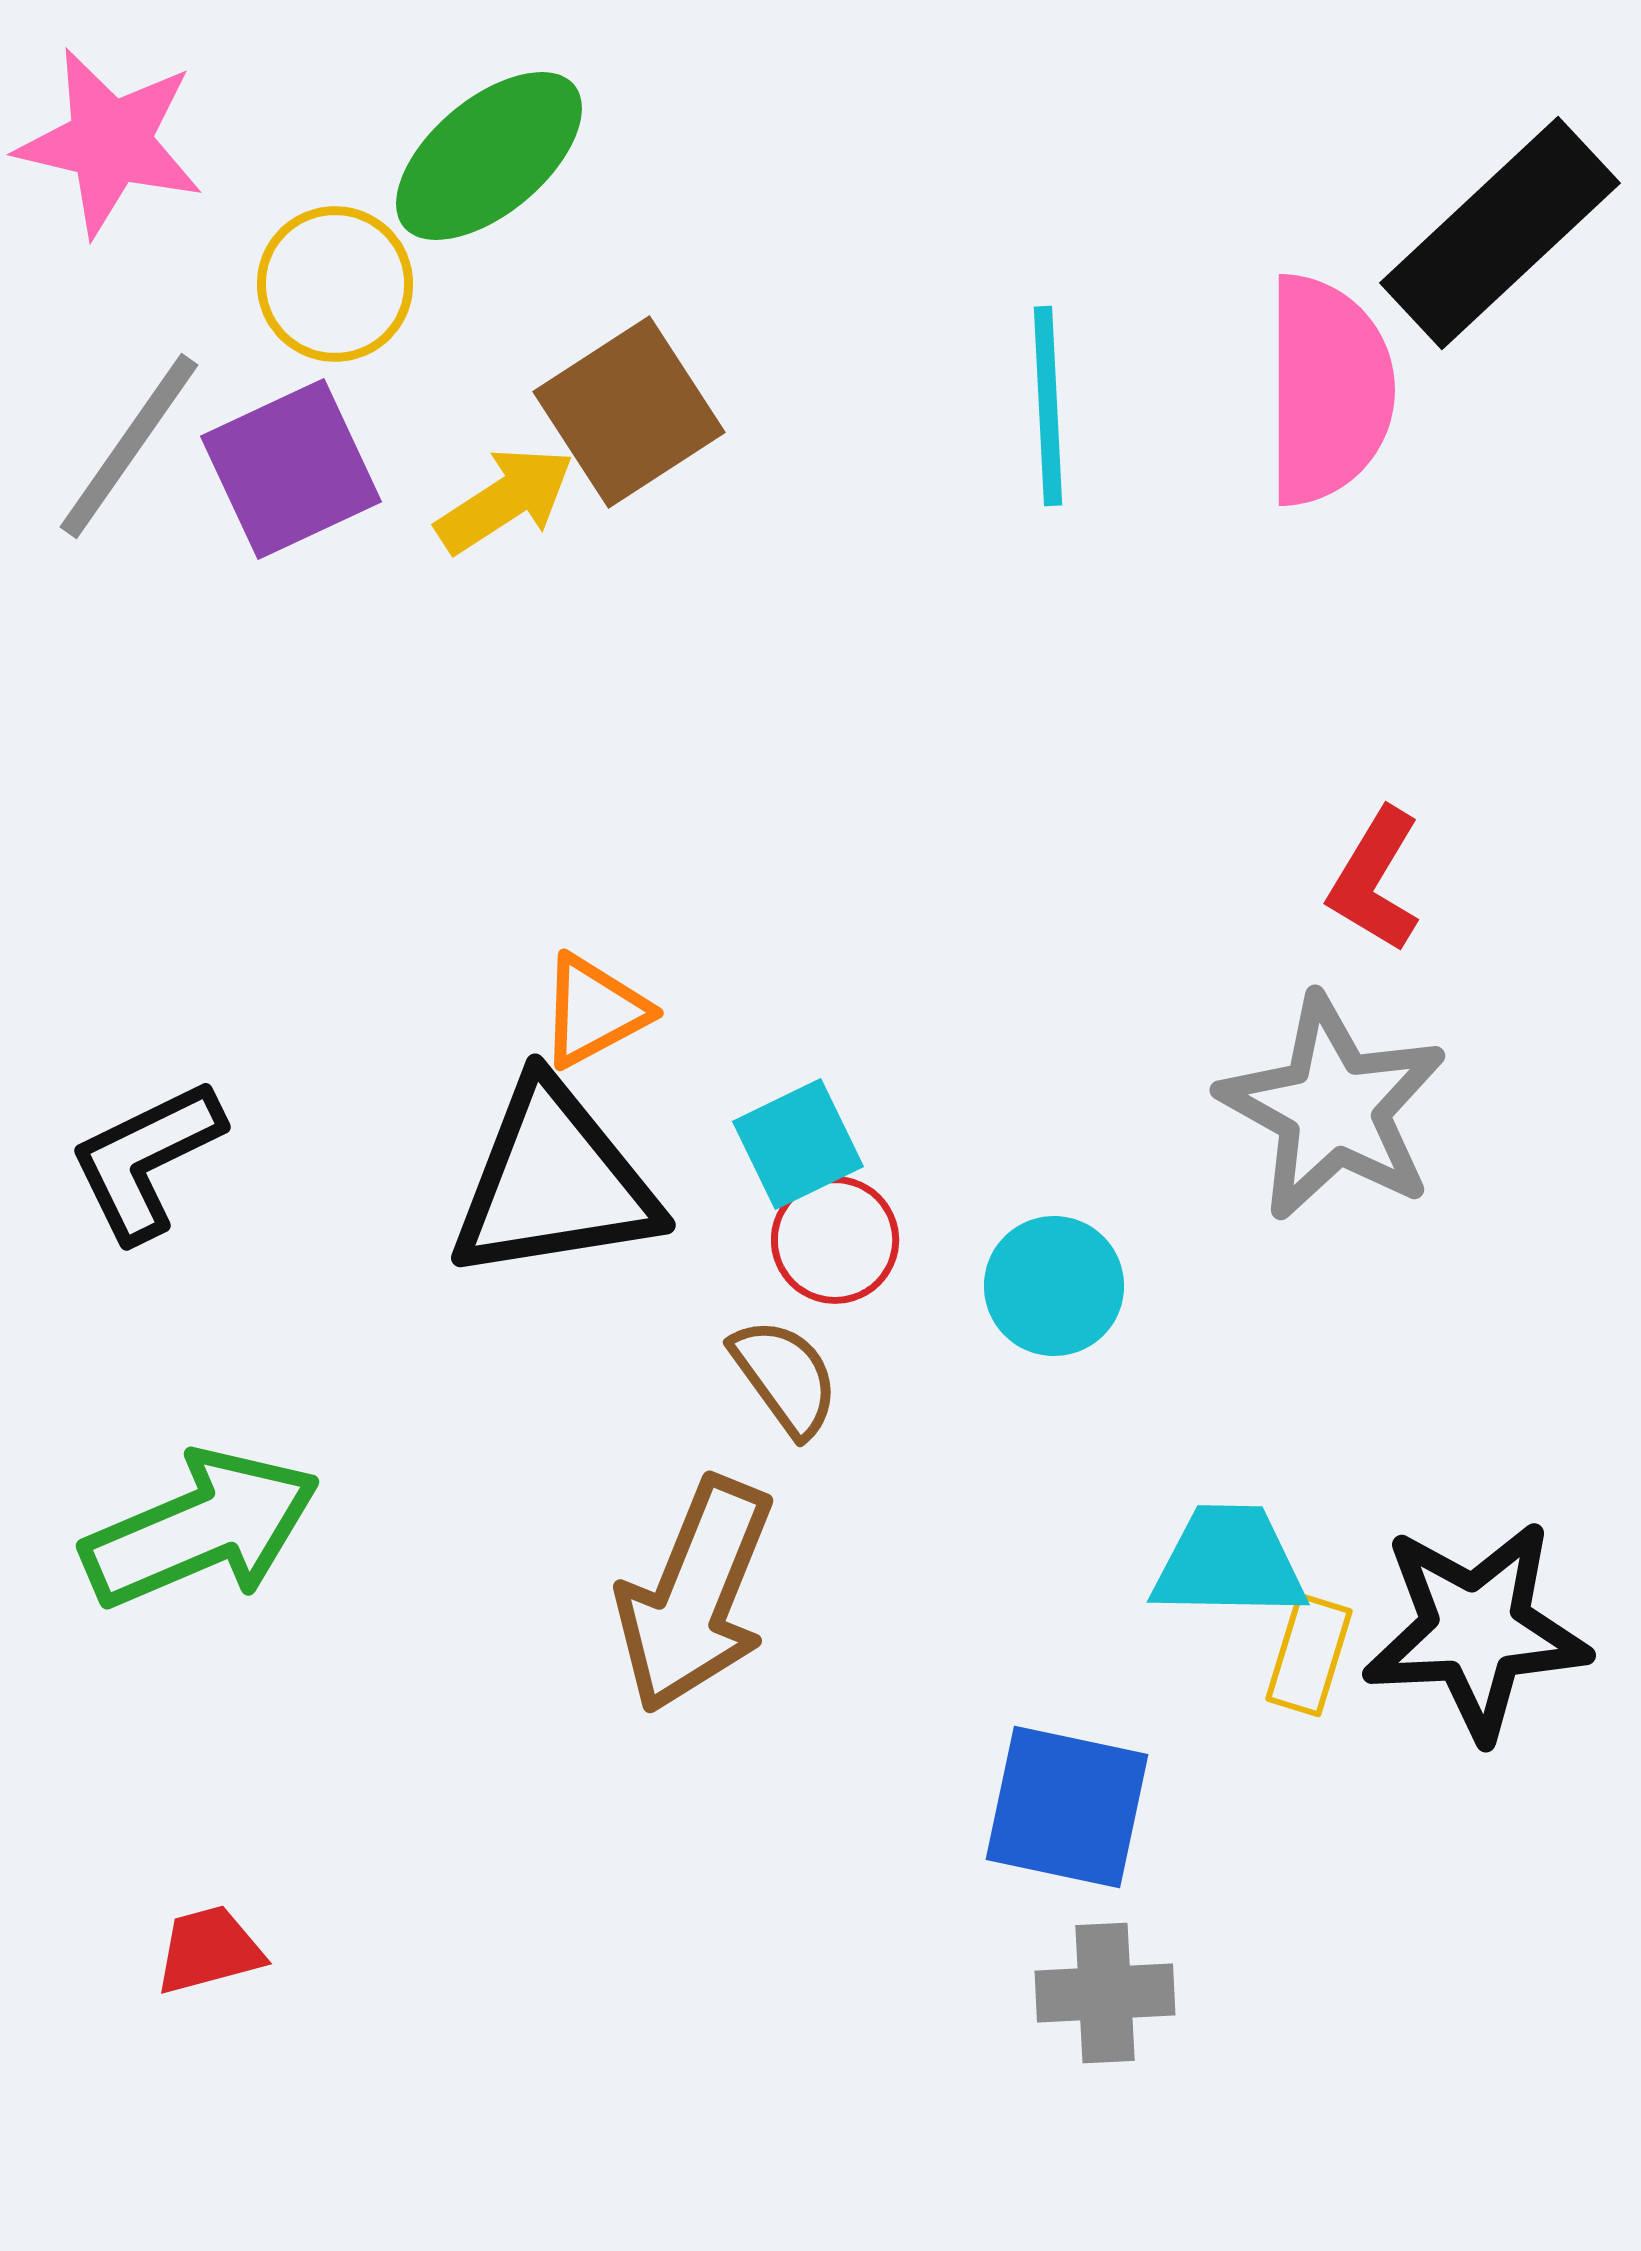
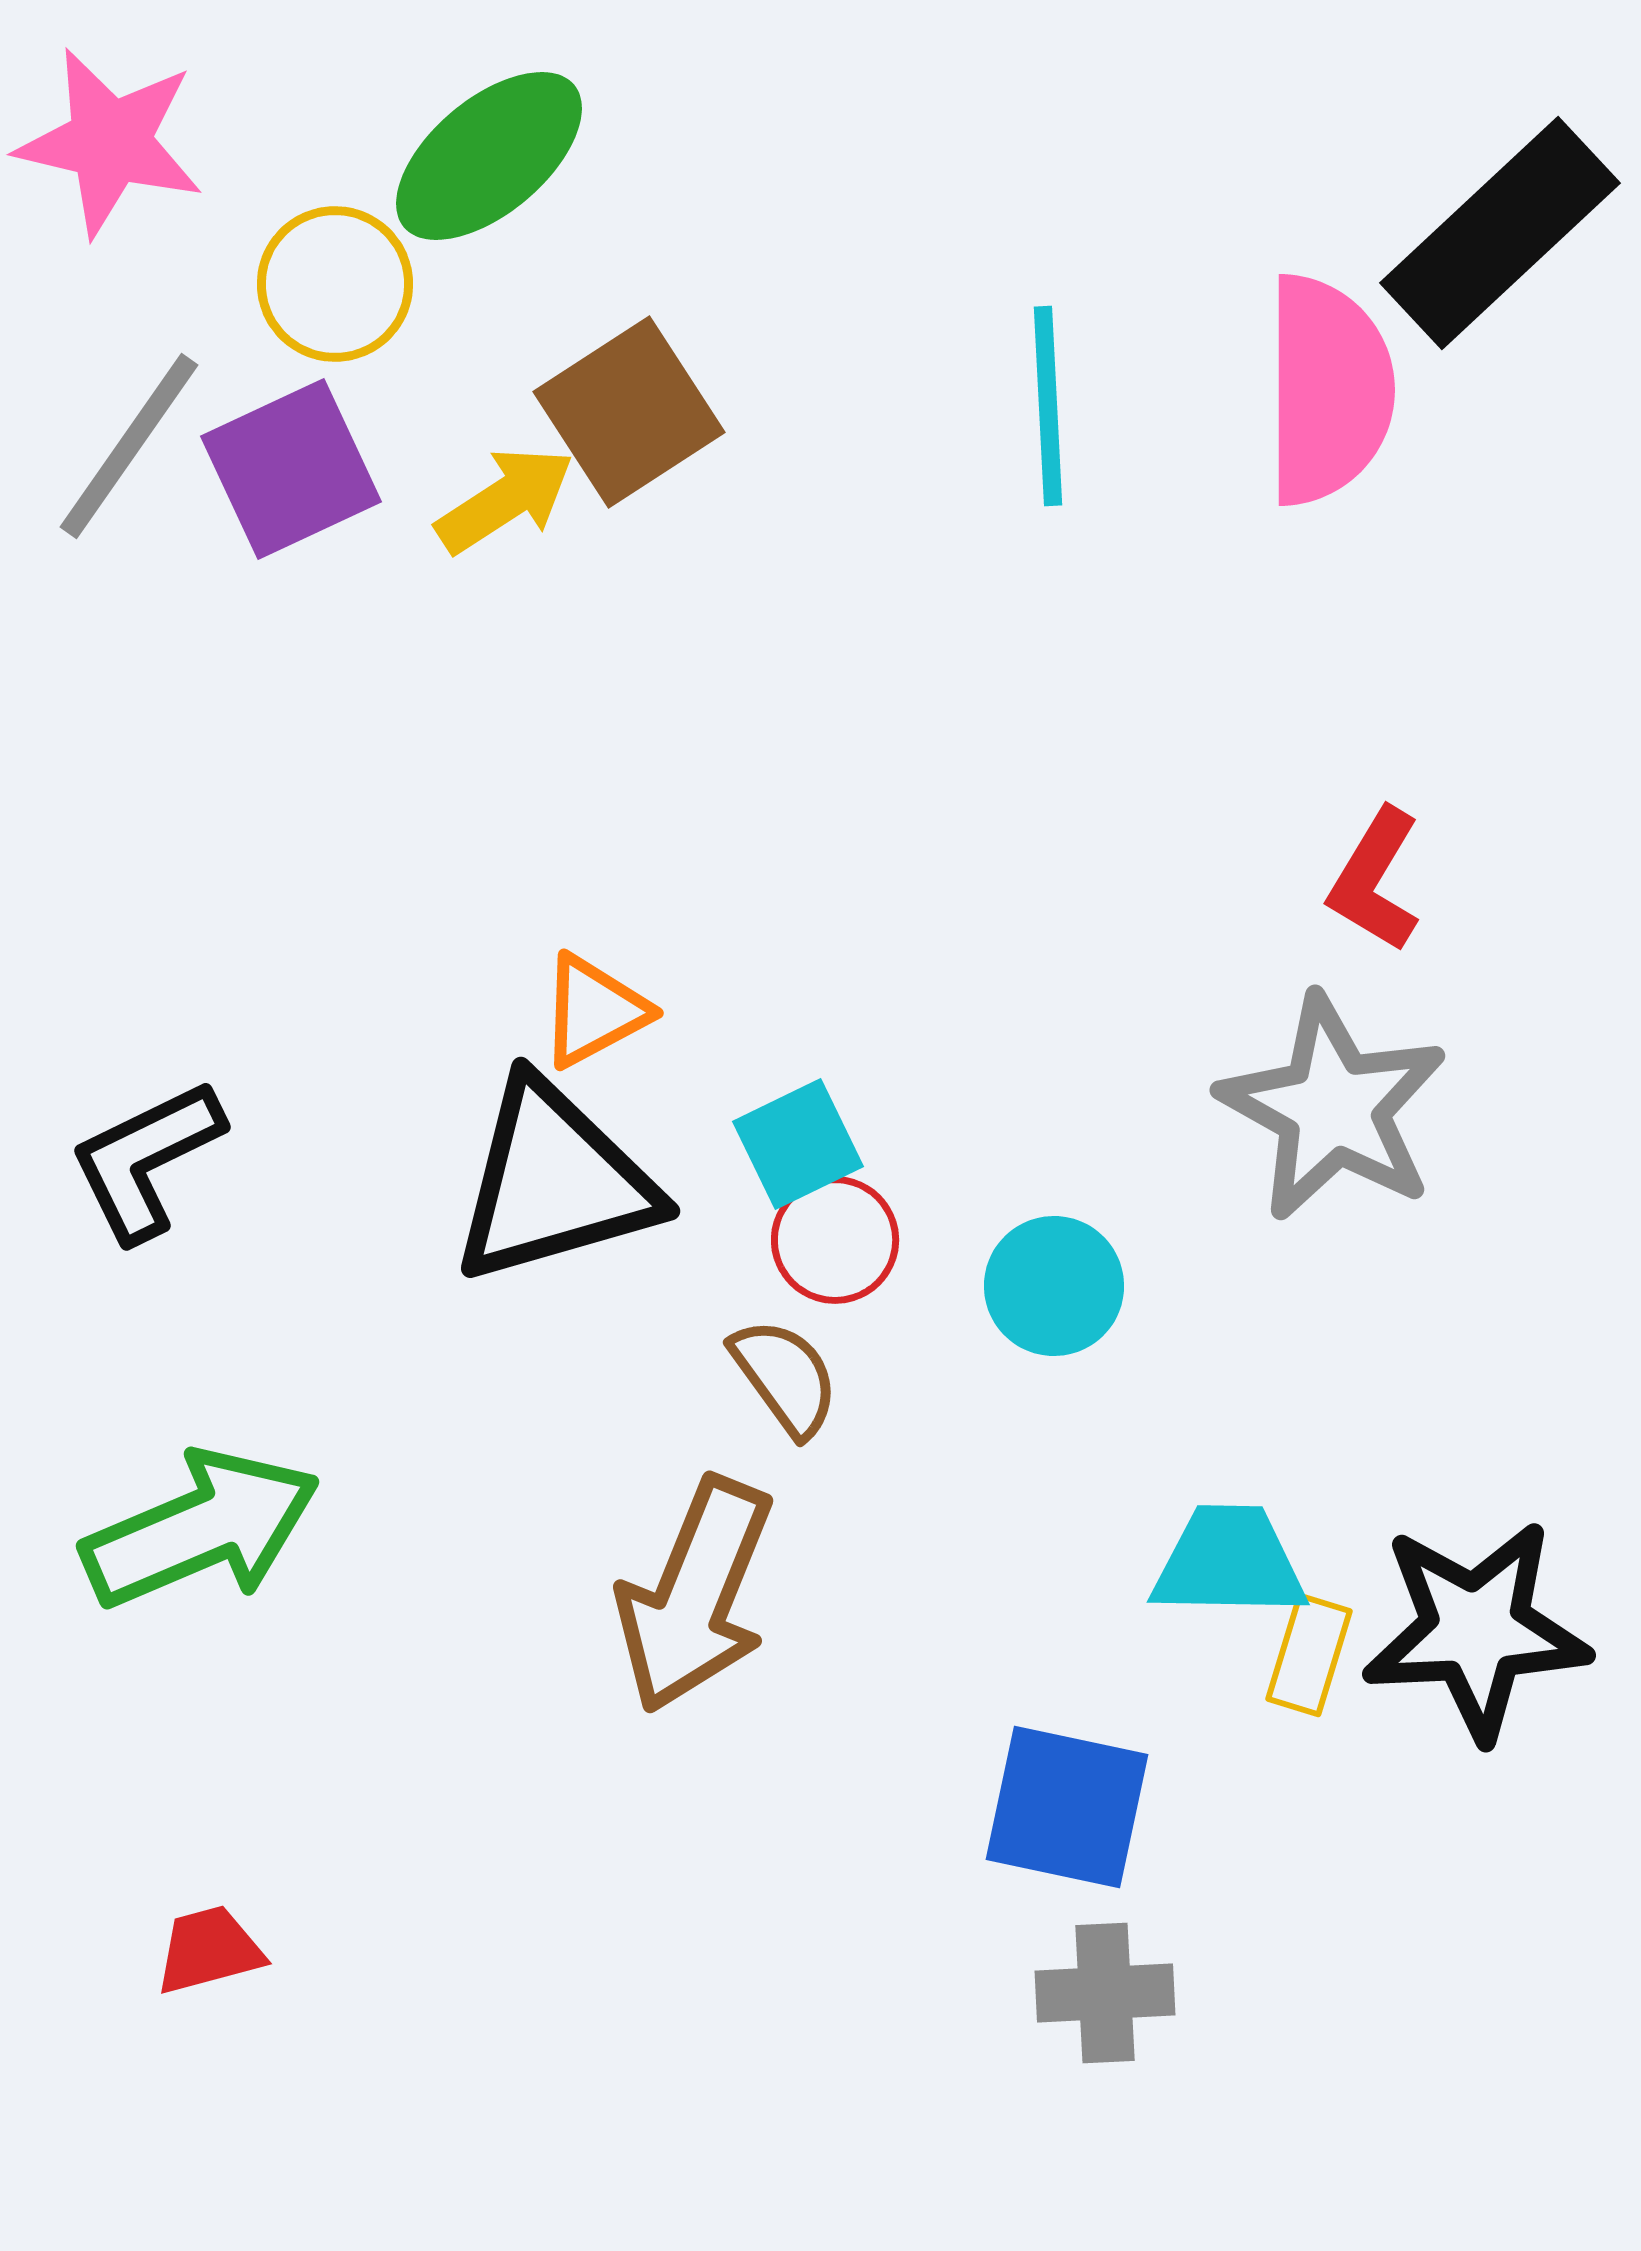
black triangle: rotated 7 degrees counterclockwise
